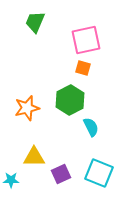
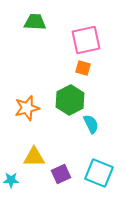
green trapezoid: rotated 70 degrees clockwise
cyan semicircle: moved 3 px up
